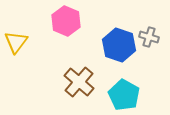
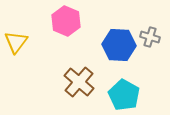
gray cross: moved 1 px right
blue hexagon: rotated 16 degrees counterclockwise
